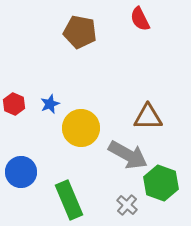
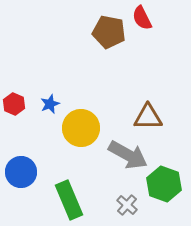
red semicircle: moved 2 px right, 1 px up
brown pentagon: moved 29 px right
green hexagon: moved 3 px right, 1 px down
